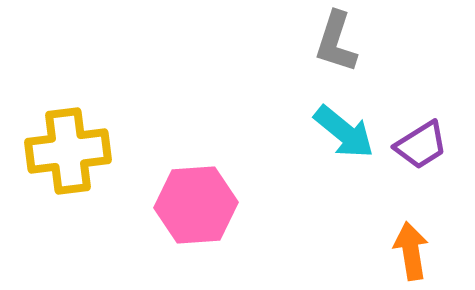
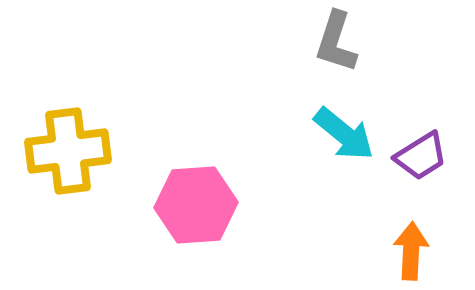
cyan arrow: moved 2 px down
purple trapezoid: moved 11 px down
orange arrow: rotated 12 degrees clockwise
